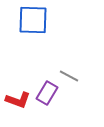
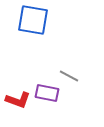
blue square: rotated 8 degrees clockwise
purple rectangle: rotated 70 degrees clockwise
